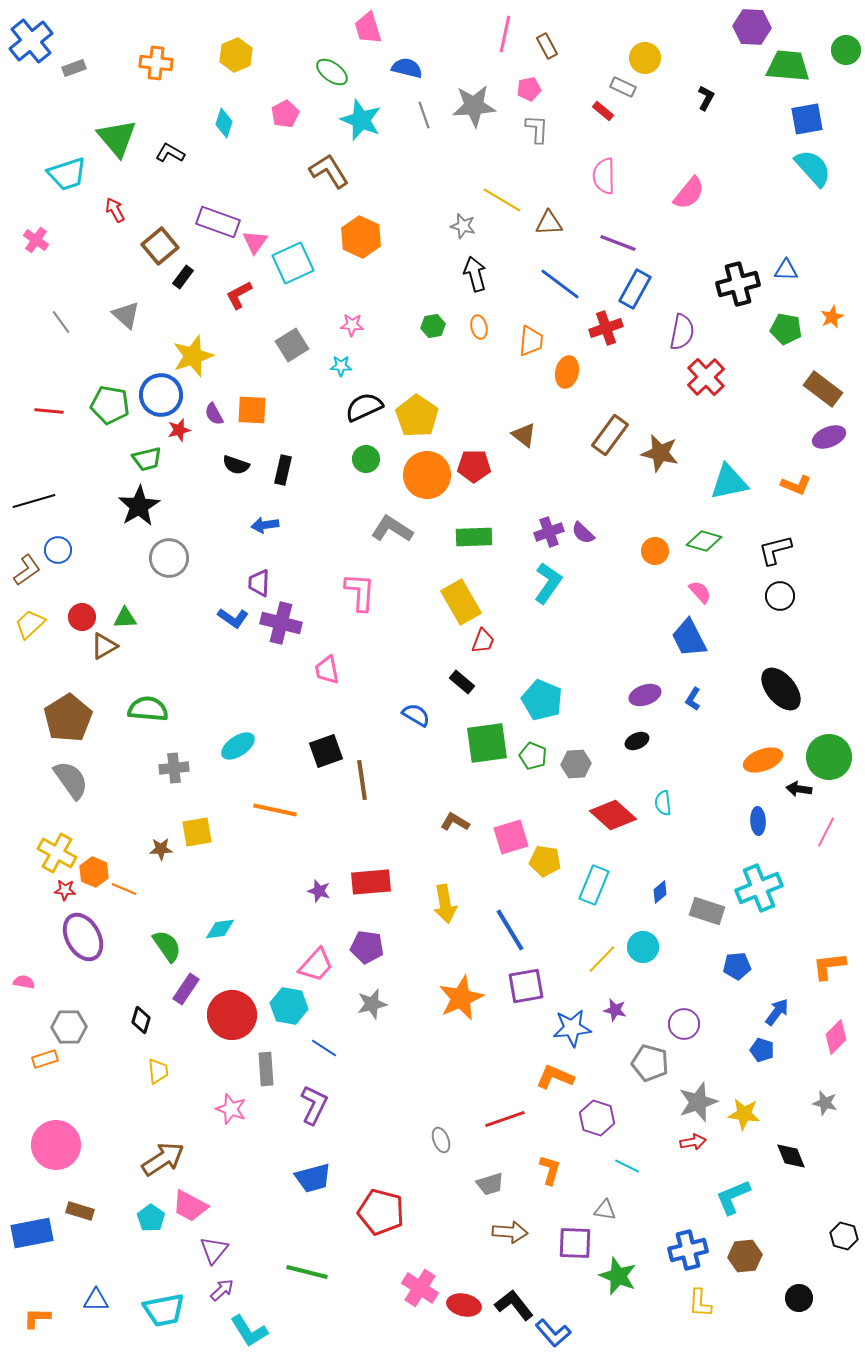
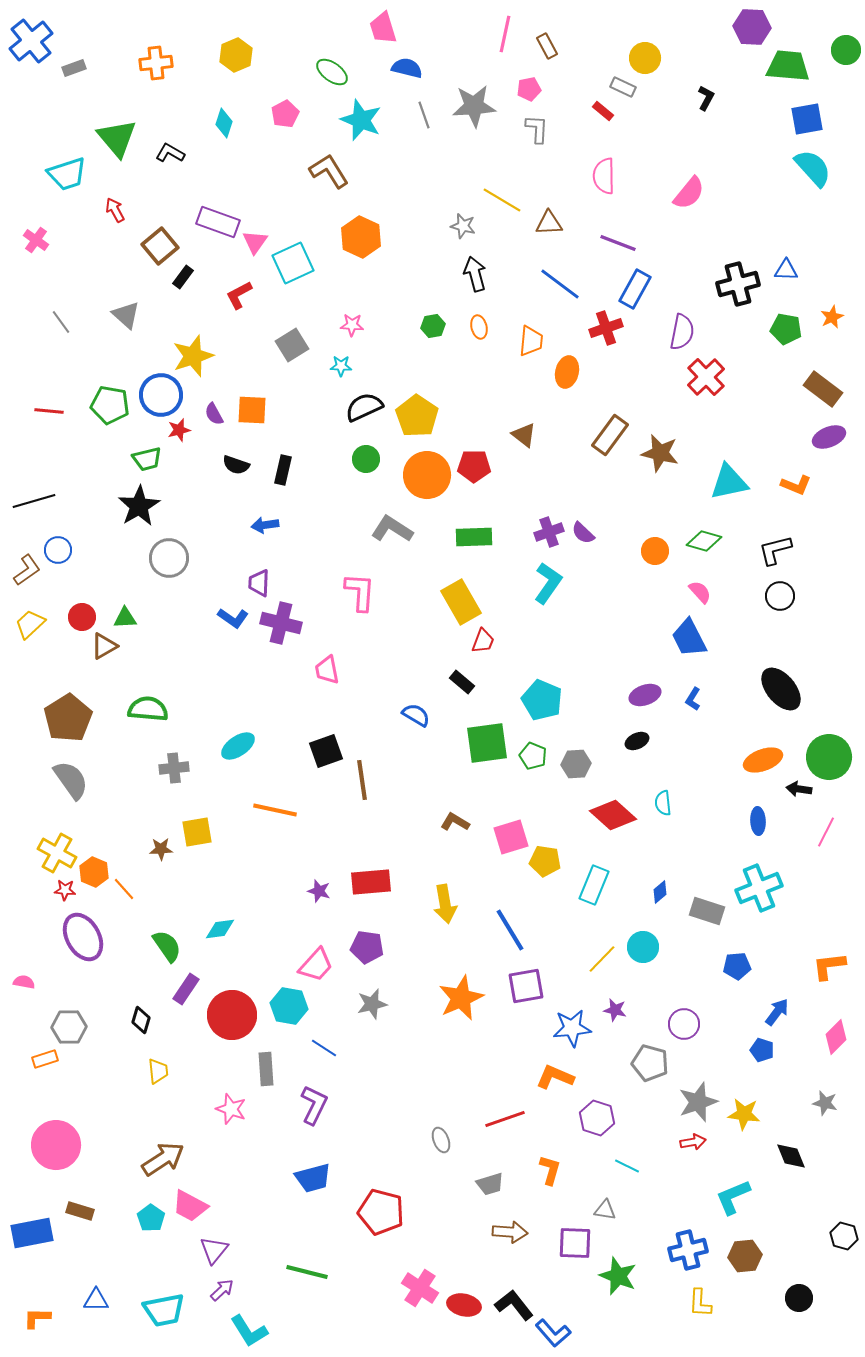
pink trapezoid at (368, 28): moved 15 px right
orange cross at (156, 63): rotated 12 degrees counterclockwise
orange line at (124, 889): rotated 25 degrees clockwise
